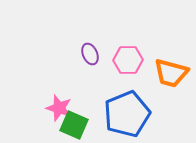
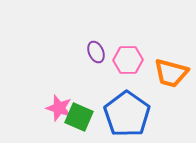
purple ellipse: moved 6 px right, 2 px up
blue pentagon: rotated 15 degrees counterclockwise
green square: moved 5 px right, 8 px up
